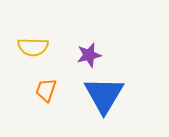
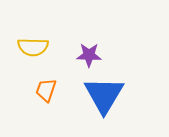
purple star: rotated 15 degrees clockwise
